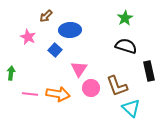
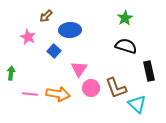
blue square: moved 1 px left, 1 px down
brown L-shape: moved 1 px left, 2 px down
cyan triangle: moved 6 px right, 4 px up
